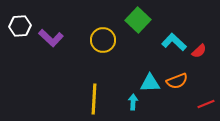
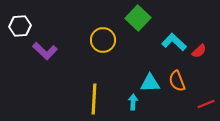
green square: moved 2 px up
purple L-shape: moved 6 px left, 13 px down
orange semicircle: rotated 90 degrees clockwise
